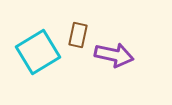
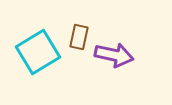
brown rectangle: moved 1 px right, 2 px down
